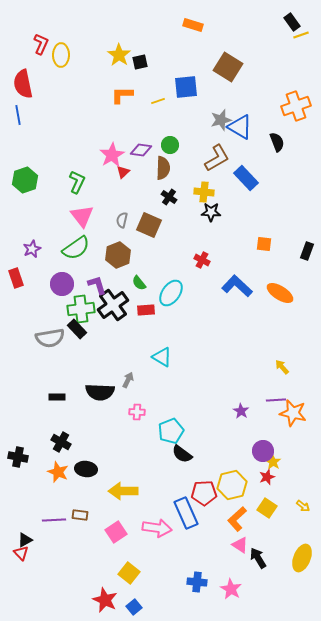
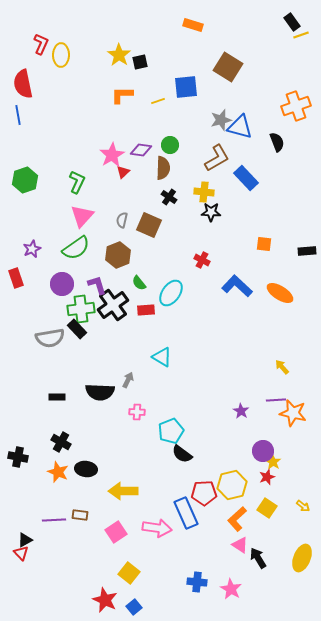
blue triangle at (240, 127): rotated 16 degrees counterclockwise
pink triangle at (82, 216): rotated 20 degrees clockwise
black rectangle at (307, 251): rotated 66 degrees clockwise
